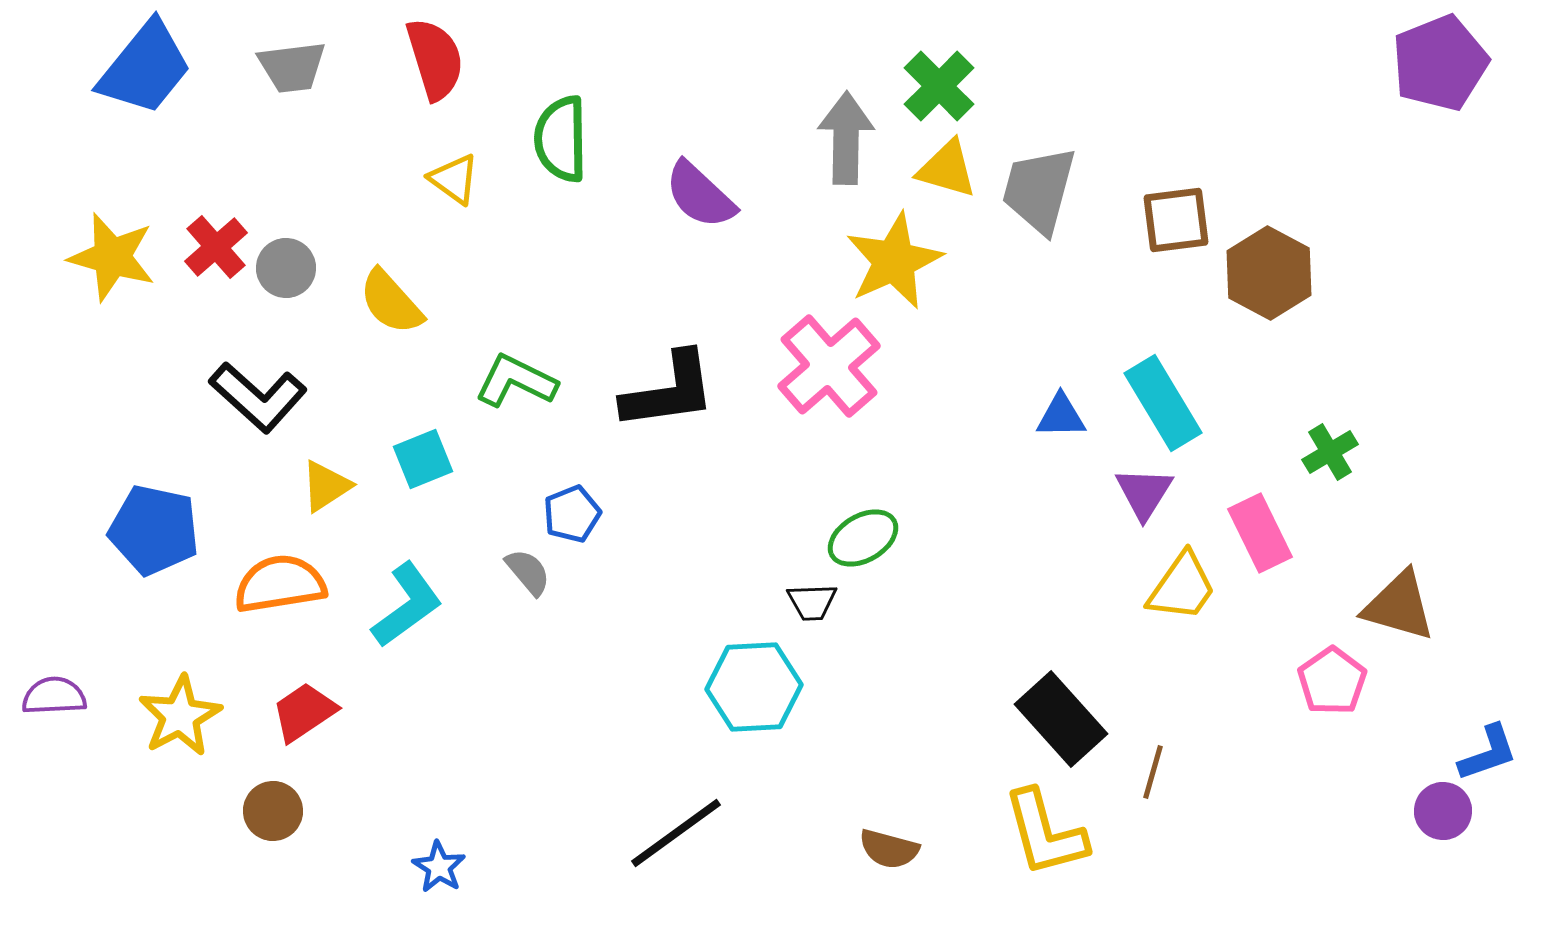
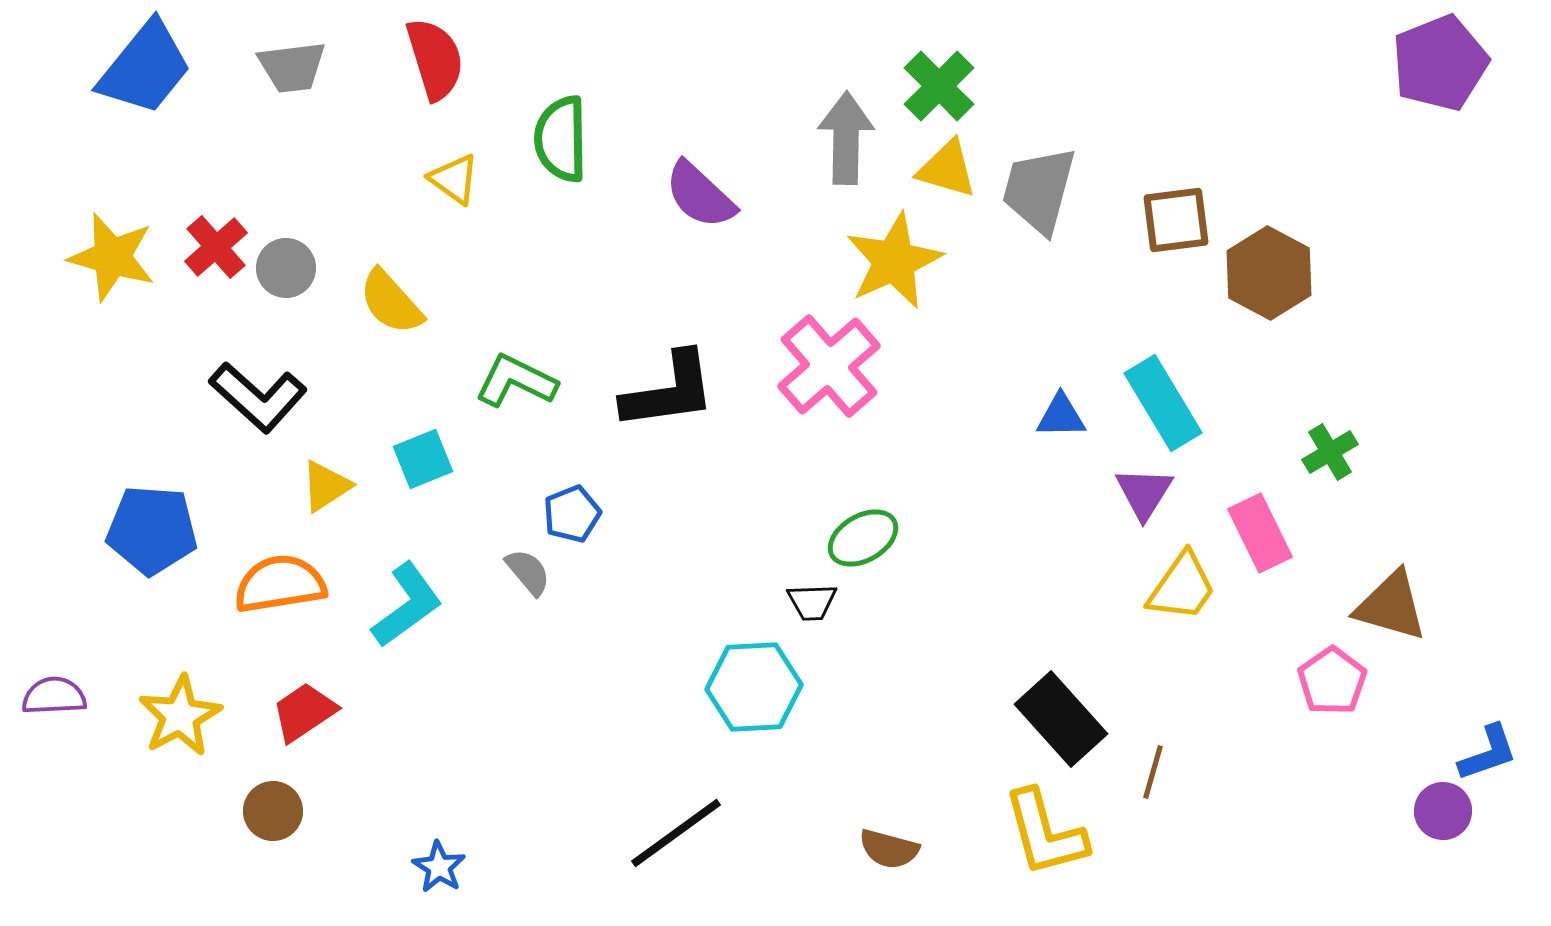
blue pentagon at (154, 530): moved 2 px left; rotated 8 degrees counterclockwise
brown triangle at (1399, 606): moved 8 px left
